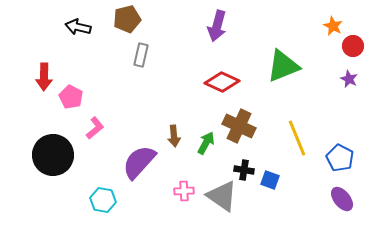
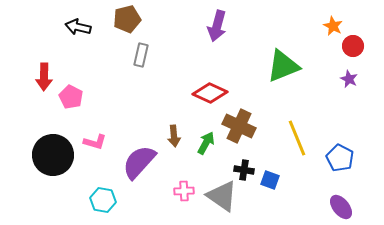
red diamond: moved 12 px left, 11 px down
pink L-shape: moved 14 px down; rotated 55 degrees clockwise
purple ellipse: moved 1 px left, 8 px down
